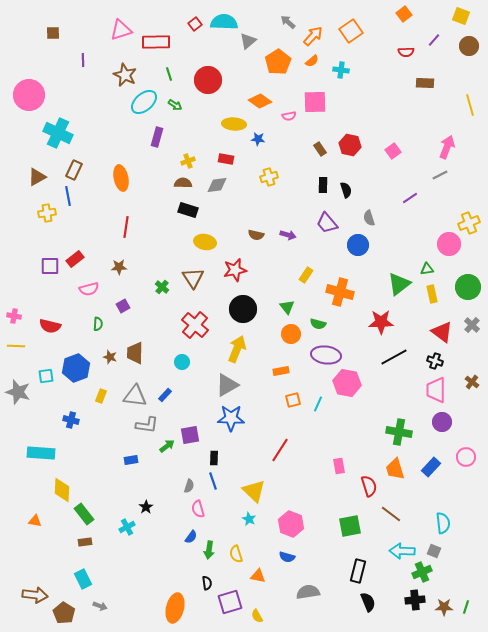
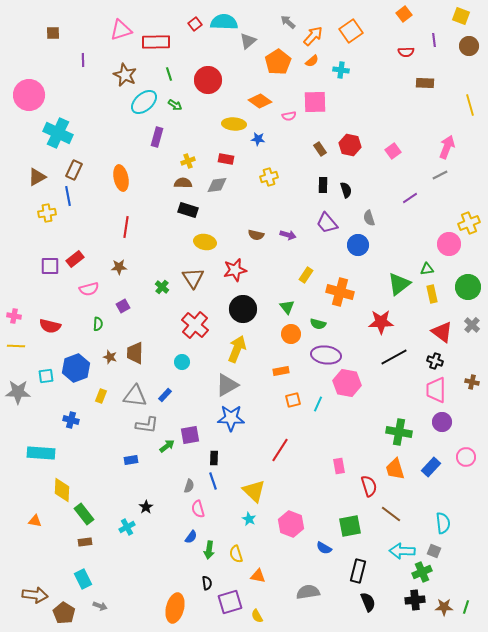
purple line at (434, 40): rotated 48 degrees counterclockwise
brown cross at (472, 382): rotated 24 degrees counterclockwise
gray star at (18, 392): rotated 15 degrees counterclockwise
blue semicircle at (287, 557): moved 37 px right, 9 px up; rotated 14 degrees clockwise
